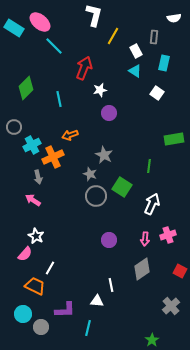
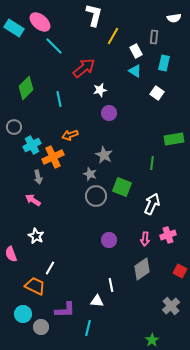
red arrow at (84, 68): rotated 30 degrees clockwise
green line at (149, 166): moved 3 px right, 3 px up
green square at (122, 187): rotated 12 degrees counterclockwise
pink semicircle at (25, 254): moved 14 px left; rotated 119 degrees clockwise
